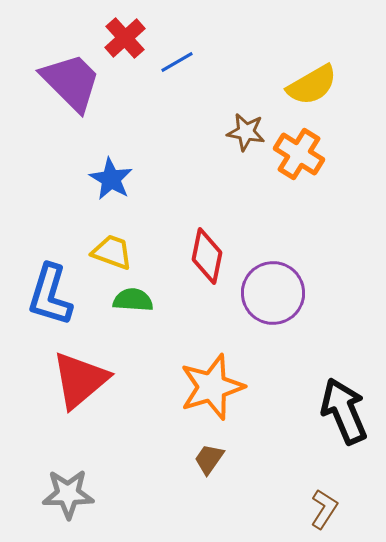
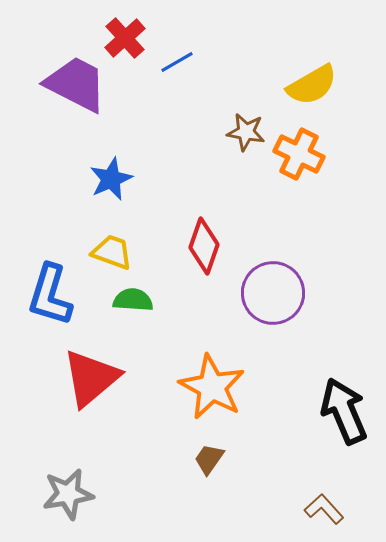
purple trapezoid: moved 5 px right, 2 px down; rotated 18 degrees counterclockwise
orange cross: rotated 6 degrees counterclockwise
blue star: rotated 18 degrees clockwise
red diamond: moved 3 px left, 10 px up; rotated 8 degrees clockwise
red triangle: moved 11 px right, 2 px up
orange star: rotated 26 degrees counterclockwise
gray star: rotated 9 degrees counterclockwise
brown L-shape: rotated 75 degrees counterclockwise
